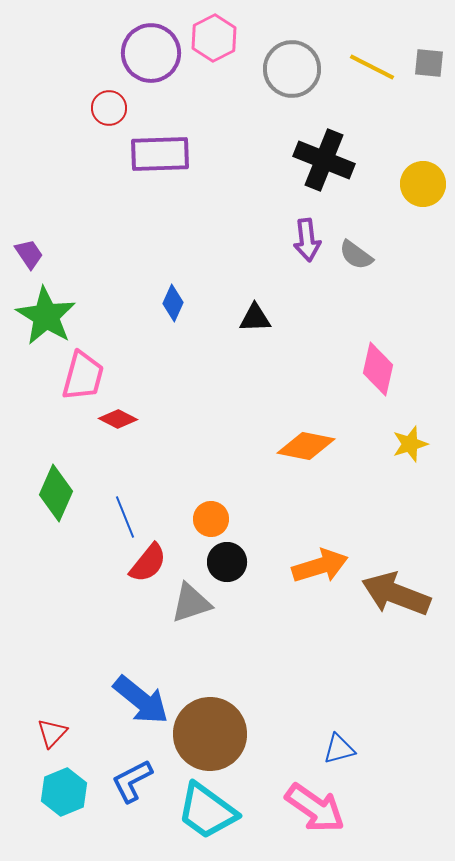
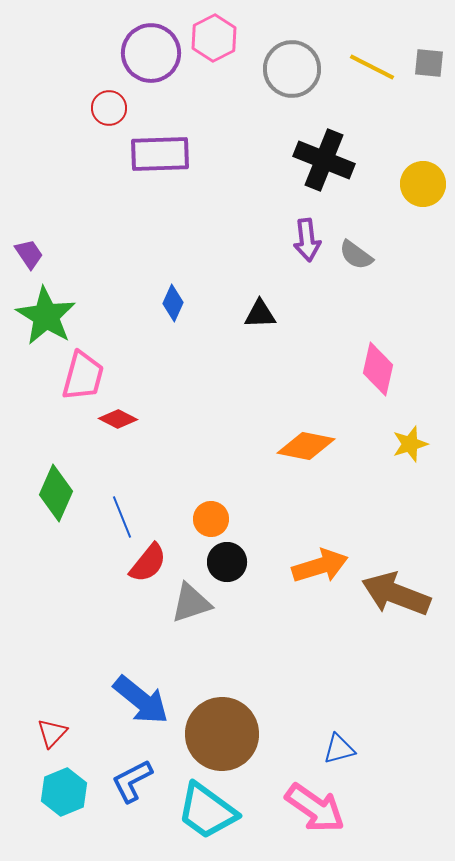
black triangle: moved 5 px right, 4 px up
blue line: moved 3 px left
brown circle: moved 12 px right
